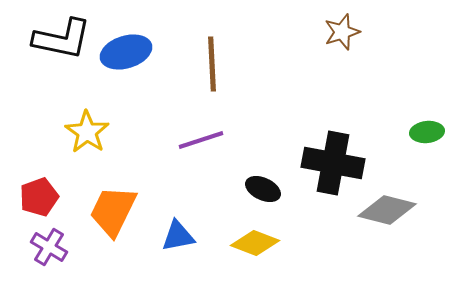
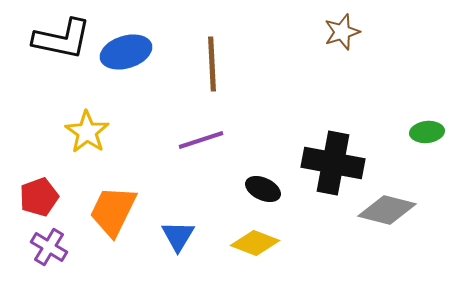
blue triangle: rotated 48 degrees counterclockwise
